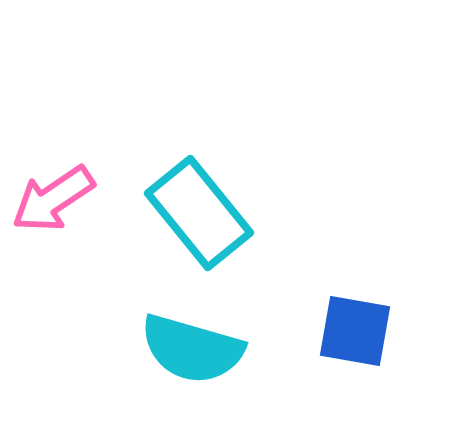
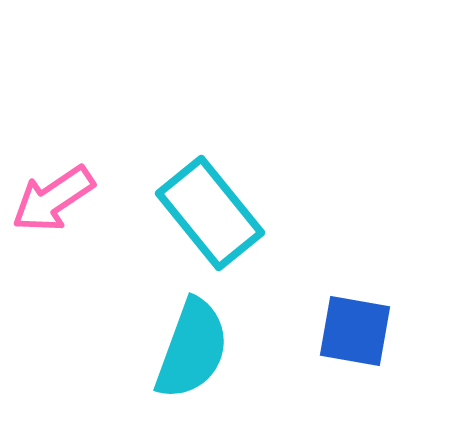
cyan rectangle: moved 11 px right
cyan semicircle: rotated 86 degrees counterclockwise
